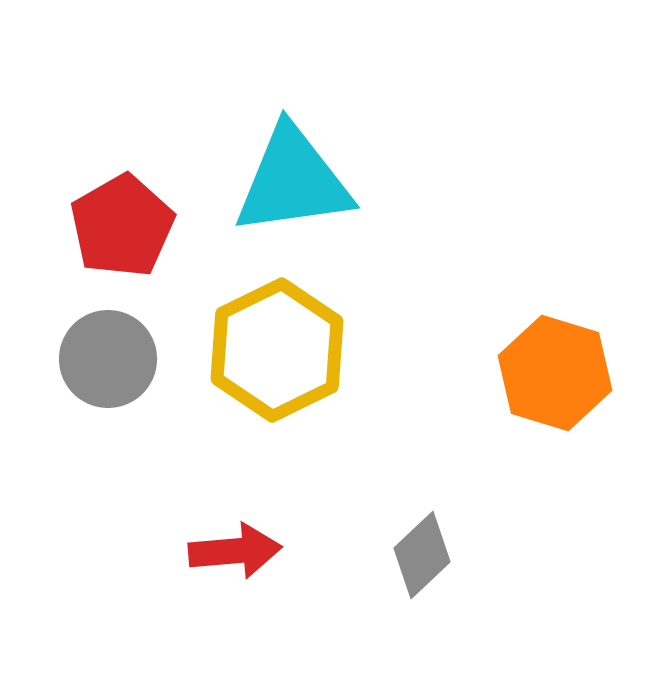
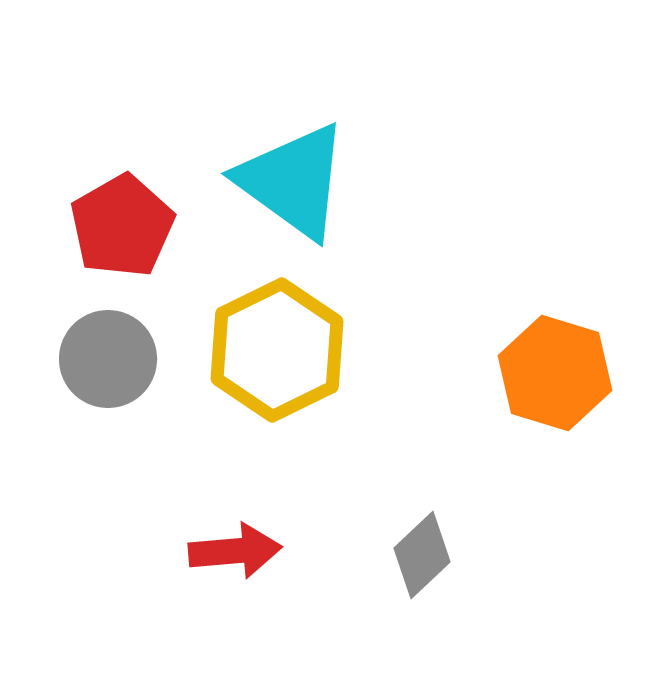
cyan triangle: rotated 44 degrees clockwise
